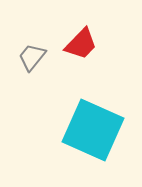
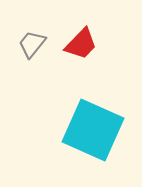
gray trapezoid: moved 13 px up
